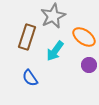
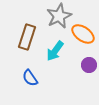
gray star: moved 6 px right
orange ellipse: moved 1 px left, 3 px up
